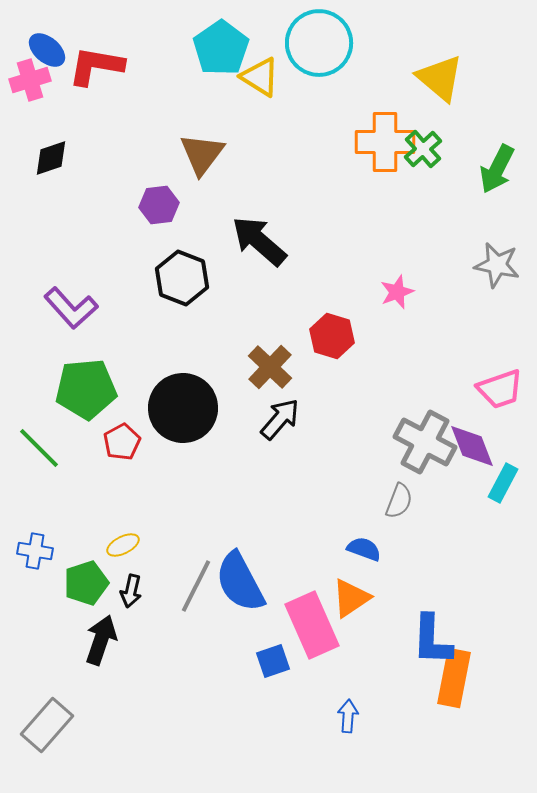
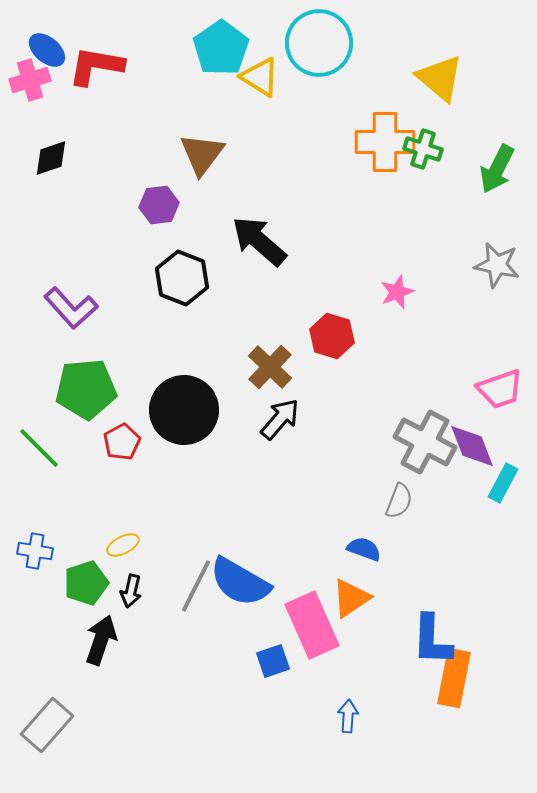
green cross at (423, 149): rotated 30 degrees counterclockwise
black circle at (183, 408): moved 1 px right, 2 px down
blue semicircle at (240, 582): rotated 32 degrees counterclockwise
